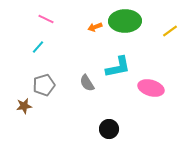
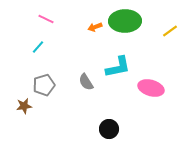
gray semicircle: moved 1 px left, 1 px up
